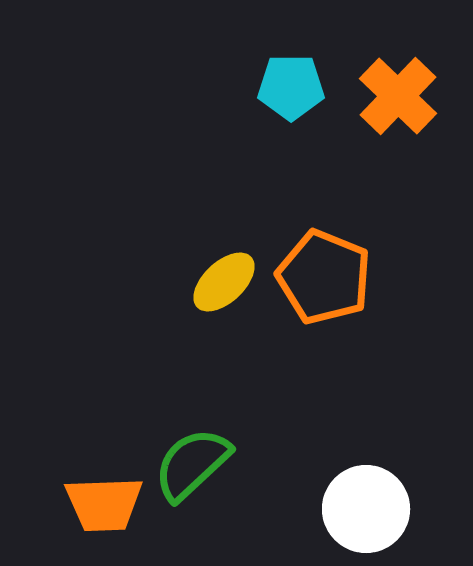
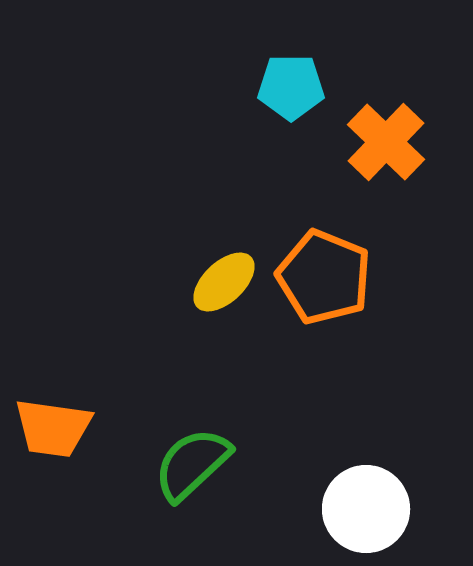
orange cross: moved 12 px left, 46 px down
orange trapezoid: moved 51 px left, 76 px up; rotated 10 degrees clockwise
